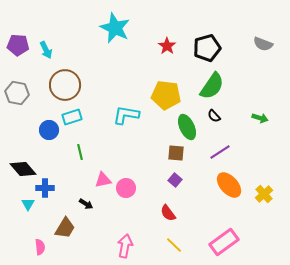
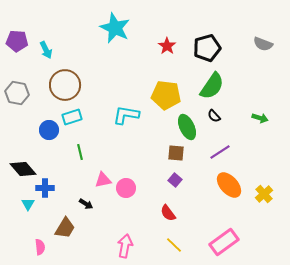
purple pentagon: moved 1 px left, 4 px up
